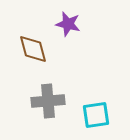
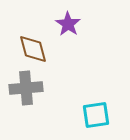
purple star: rotated 20 degrees clockwise
gray cross: moved 22 px left, 13 px up
